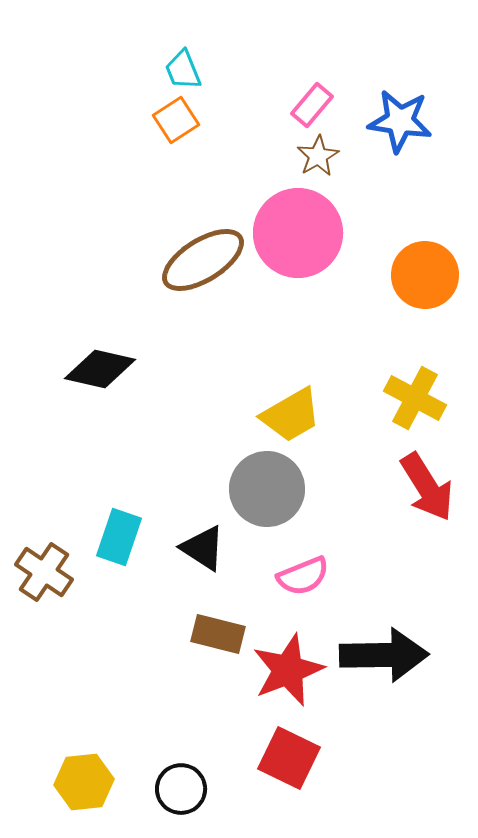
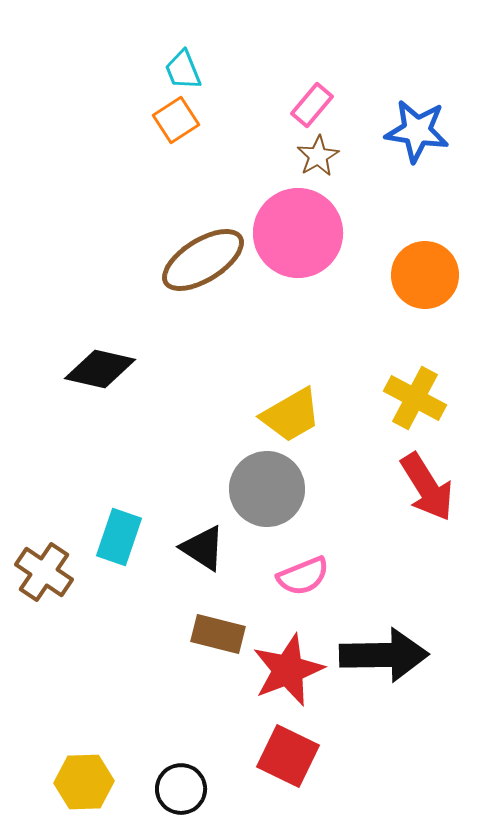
blue star: moved 17 px right, 10 px down
red square: moved 1 px left, 2 px up
yellow hexagon: rotated 4 degrees clockwise
